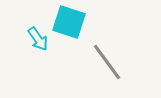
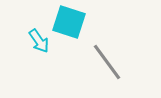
cyan arrow: moved 1 px right, 2 px down
